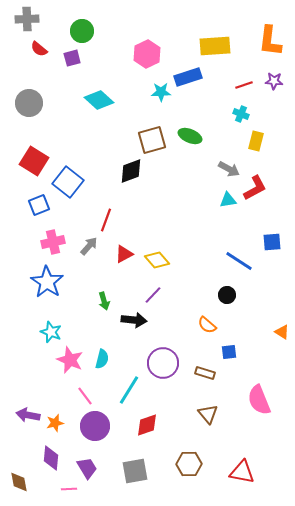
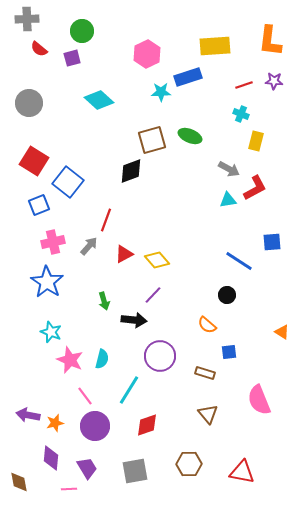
purple circle at (163, 363): moved 3 px left, 7 px up
